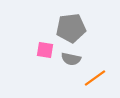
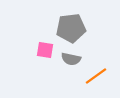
orange line: moved 1 px right, 2 px up
